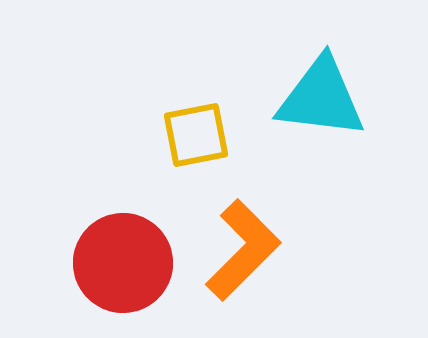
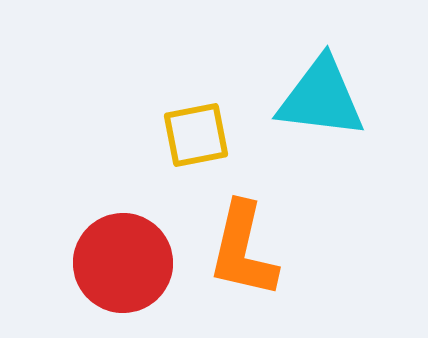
orange L-shape: rotated 148 degrees clockwise
